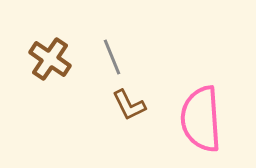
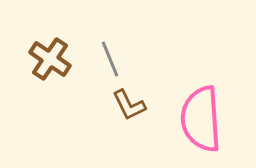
gray line: moved 2 px left, 2 px down
